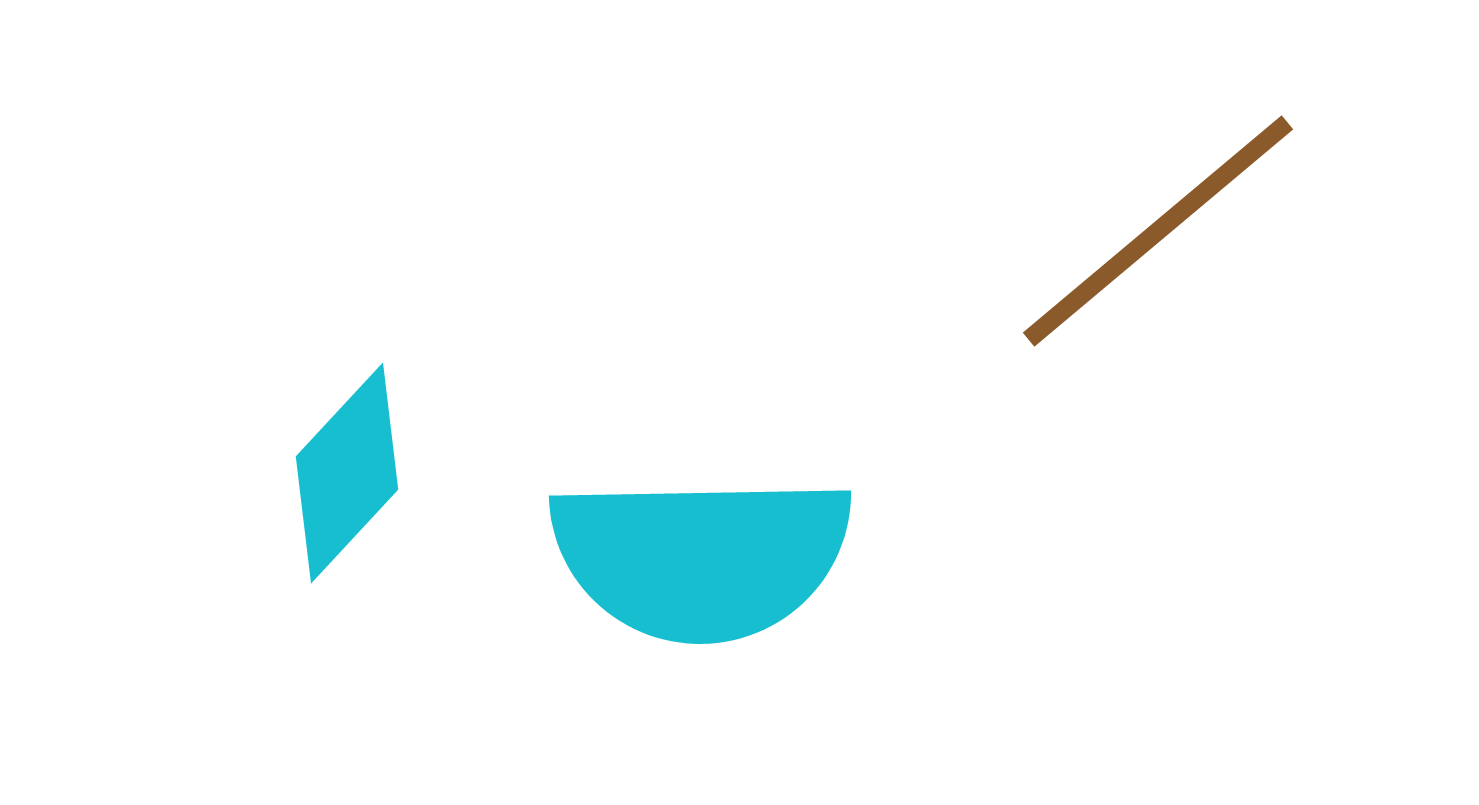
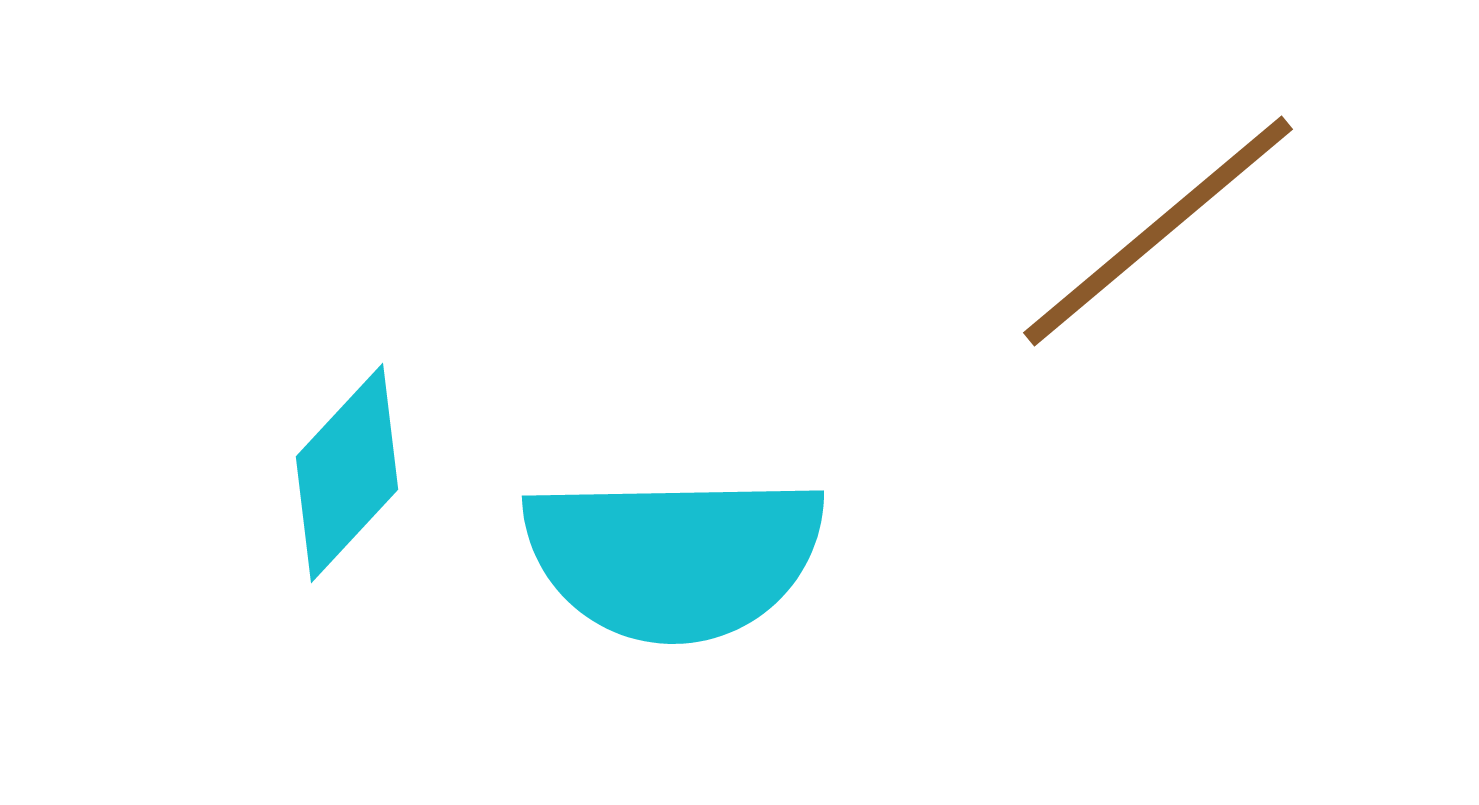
cyan semicircle: moved 27 px left
